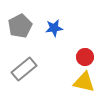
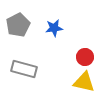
gray pentagon: moved 2 px left, 1 px up
gray rectangle: rotated 55 degrees clockwise
